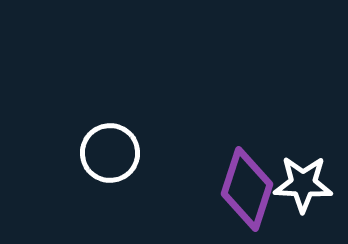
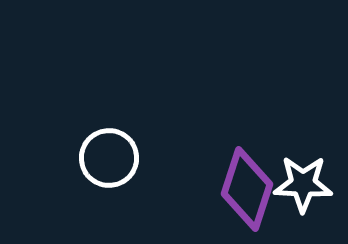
white circle: moved 1 px left, 5 px down
